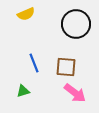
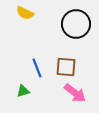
yellow semicircle: moved 1 px left, 1 px up; rotated 48 degrees clockwise
blue line: moved 3 px right, 5 px down
